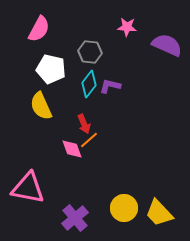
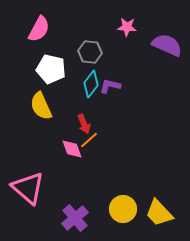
cyan diamond: moved 2 px right
pink triangle: rotated 30 degrees clockwise
yellow circle: moved 1 px left, 1 px down
